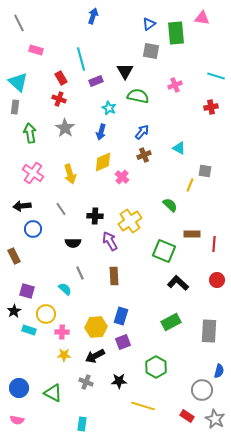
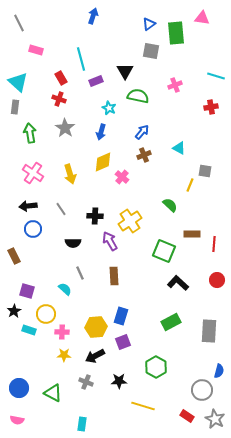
black arrow at (22, 206): moved 6 px right
